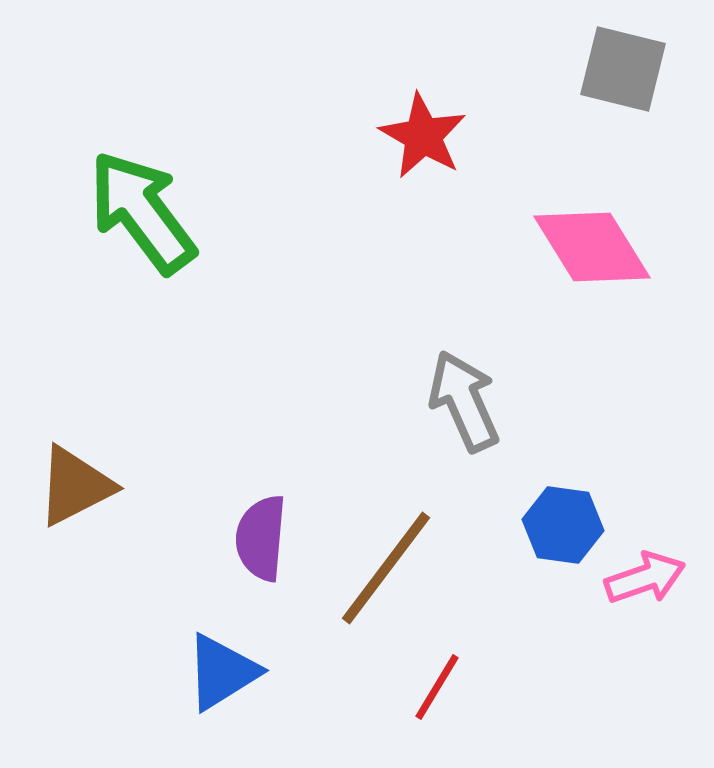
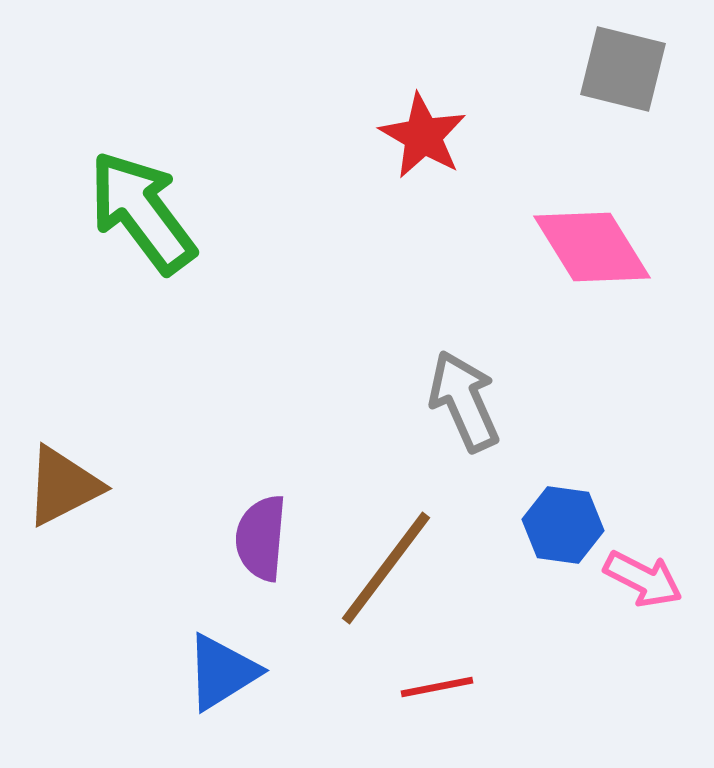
brown triangle: moved 12 px left
pink arrow: moved 2 px left, 1 px down; rotated 46 degrees clockwise
red line: rotated 48 degrees clockwise
